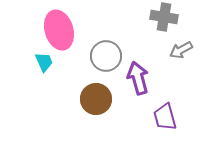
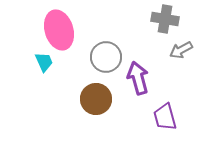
gray cross: moved 1 px right, 2 px down
gray circle: moved 1 px down
